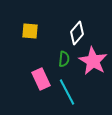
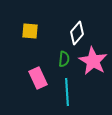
pink rectangle: moved 3 px left, 1 px up
cyan line: rotated 24 degrees clockwise
